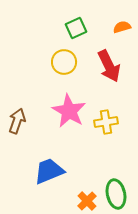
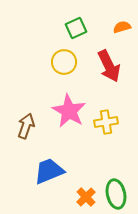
brown arrow: moved 9 px right, 5 px down
orange cross: moved 1 px left, 4 px up
